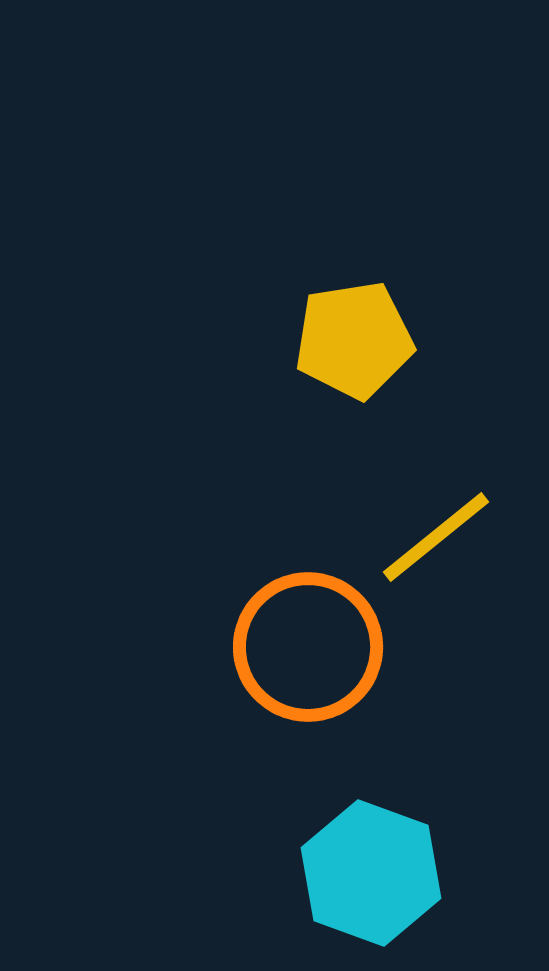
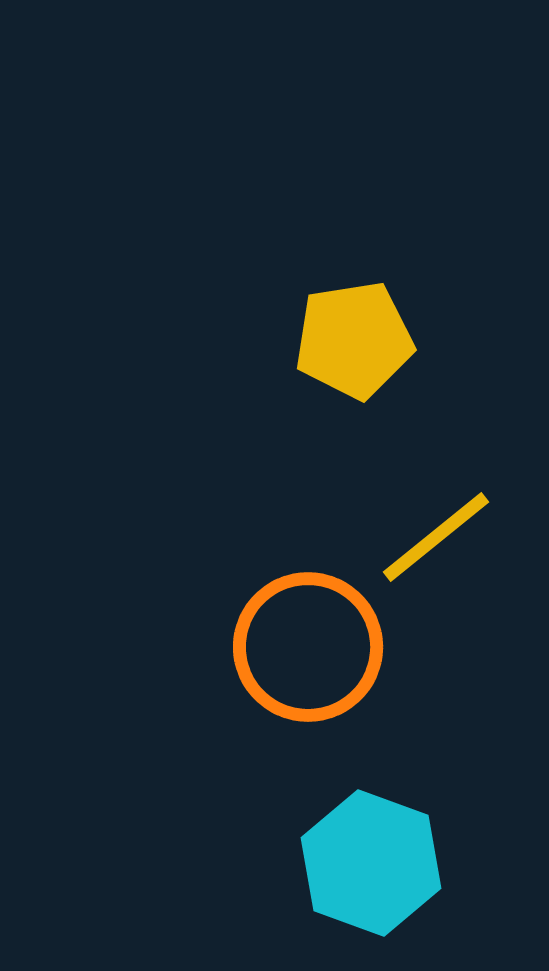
cyan hexagon: moved 10 px up
